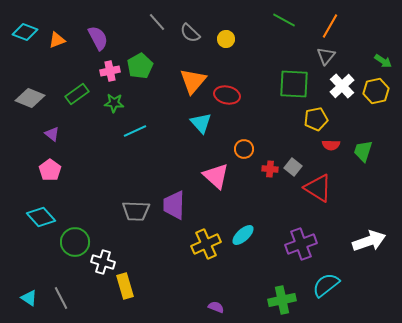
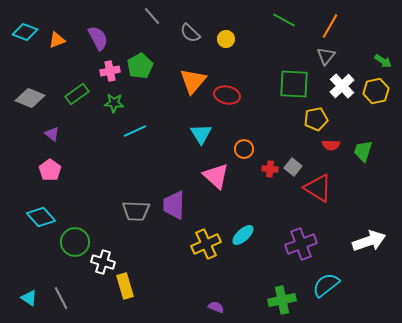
gray line at (157, 22): moved 5 px left, 6 px up
cyan triangle at (201, 123): moved 11 px down; rotated 10 degrees clockwise
